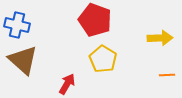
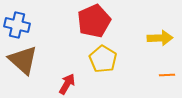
red pentagon: moved 1 px left, 1 px down; rotated 28 degrees clockwise
